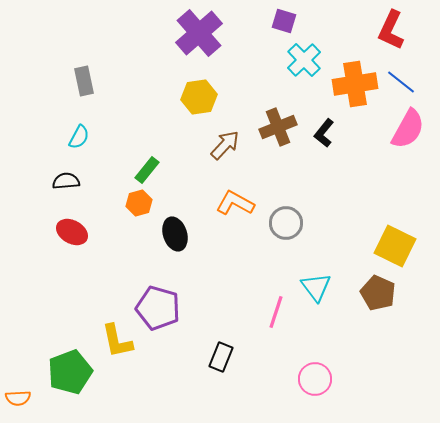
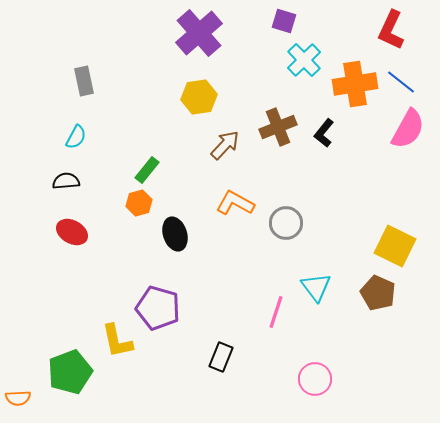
cyan semicircle: moved 3 px left
